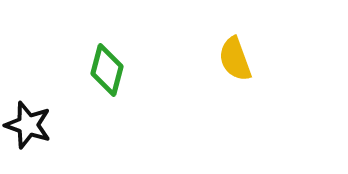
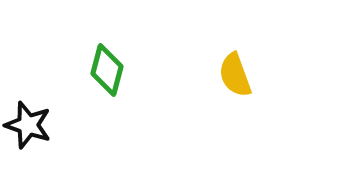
yellow semicircle: moved 16 px down
